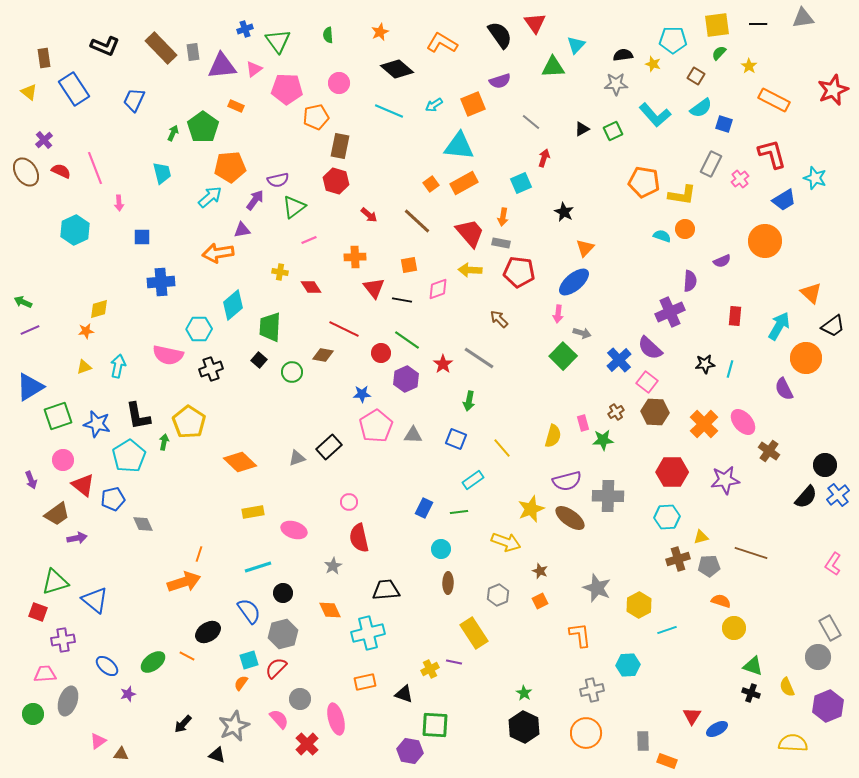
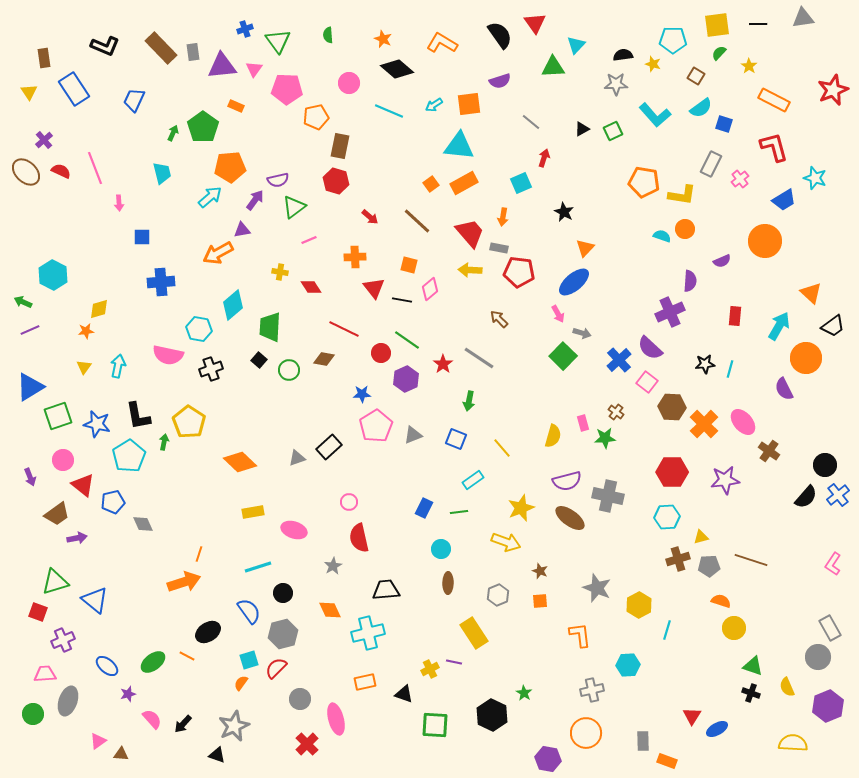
orange star at (380, 32): moved 3 px right, 7 px down; rotated 24 degrees counterclockwise
pink triangle at (254, 69): rotated 18 degrees counterclockwise
pink circle at (339, 83): moved 10 px right
yellow triangle at (29, 92): rotated 18 degrees clockwise
orange square at (473, 104): moved 4 px left; rotated 15 degrees clockwise
red L-shape at (772, 154): moved 2 px right, 7 px up
brown ellipse at (26, 172): rotated 12 degrees counterclockwise
red arrow at (369, 215): moved 1 px right, 2 px down
cyan hexagon at (75, 230): moved 22 px left, 45 px down; rotated 8 degrees counterclockwise
gray rectangle at (501, 243): moved 2 px left, 5 px down
orange arrow at (218, 253): rotated 20 degrees counterclockwise
orange square at (409, 265): rotated 24 degrees clockwise
pink diamond at (438, 289): moved 8 px left; rotated 20 degrees counterclockwise
pink arrow at (558, 314): rotated 36 degrees counterclockwise
cyan hexagon at (199, 329): rotated 10 degrees clockwise
brown diamond at (323, 355): moved 1 px right, 4 px down
yellow triangle at (84, 367): rotated 35 degrees counterclockwise
green circle at (292, 372): moved 3 px left, 2 px up
brown cross at (616, 412): rotated 21 degrees counterclockwise
brown hexagon at (655, 412): moved 17 px right, 5 px up
gray triangle at (413, 435): rotated 24 degrees counterclockwise
green star at (603, 440): moved 2 px right, 2 px up
purple arrow at (31, 480): moved 1 px left, 3 px up
gray cross at (608, 496): rotated 12 degrees clockwise
blue pentagon at (113, 499): moved 3 px down
yellow star at (531, 509): moved 10 px left, 1 px up
brown line at (751, 553): moved 7 px down
orange square at (540, 601): rotated 21 degrees clockwise
cyan line at (667, 630): rotated 54 degrees counterclockwise
purple cross at (63, 640): rotated 15 degrees counterclockwise
pink semicircle at (279, 719): moved 127 px left
black hexagon at (524, 727): moved 32 px left, 12 px up
purple hexagon at (410, 751): moved 138 px right, 8 px down
